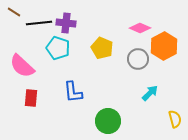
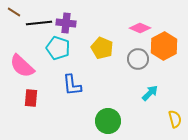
blue L-shape: moved 1 px left, 7 px up
